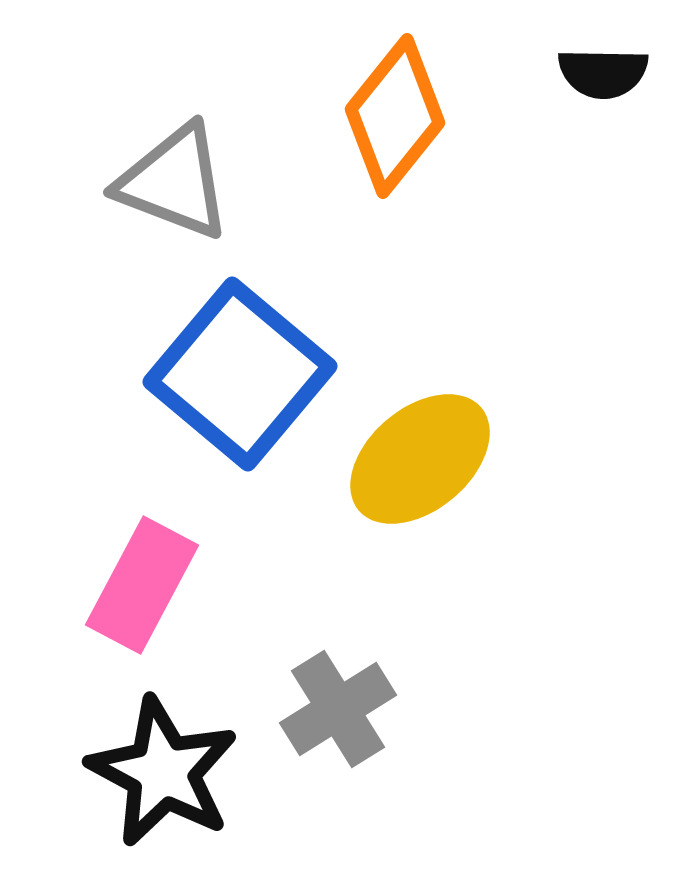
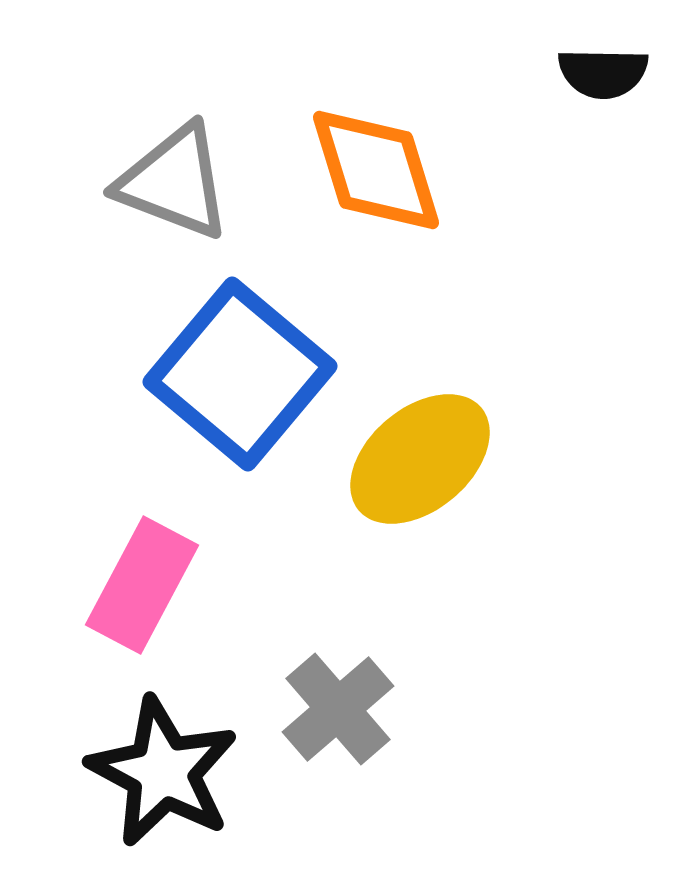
orange diamond: moved 19 px left, 54 px down; rotated 56 degrees counterclockwise
gray cross: rotated 9 degrees counterclockwise
